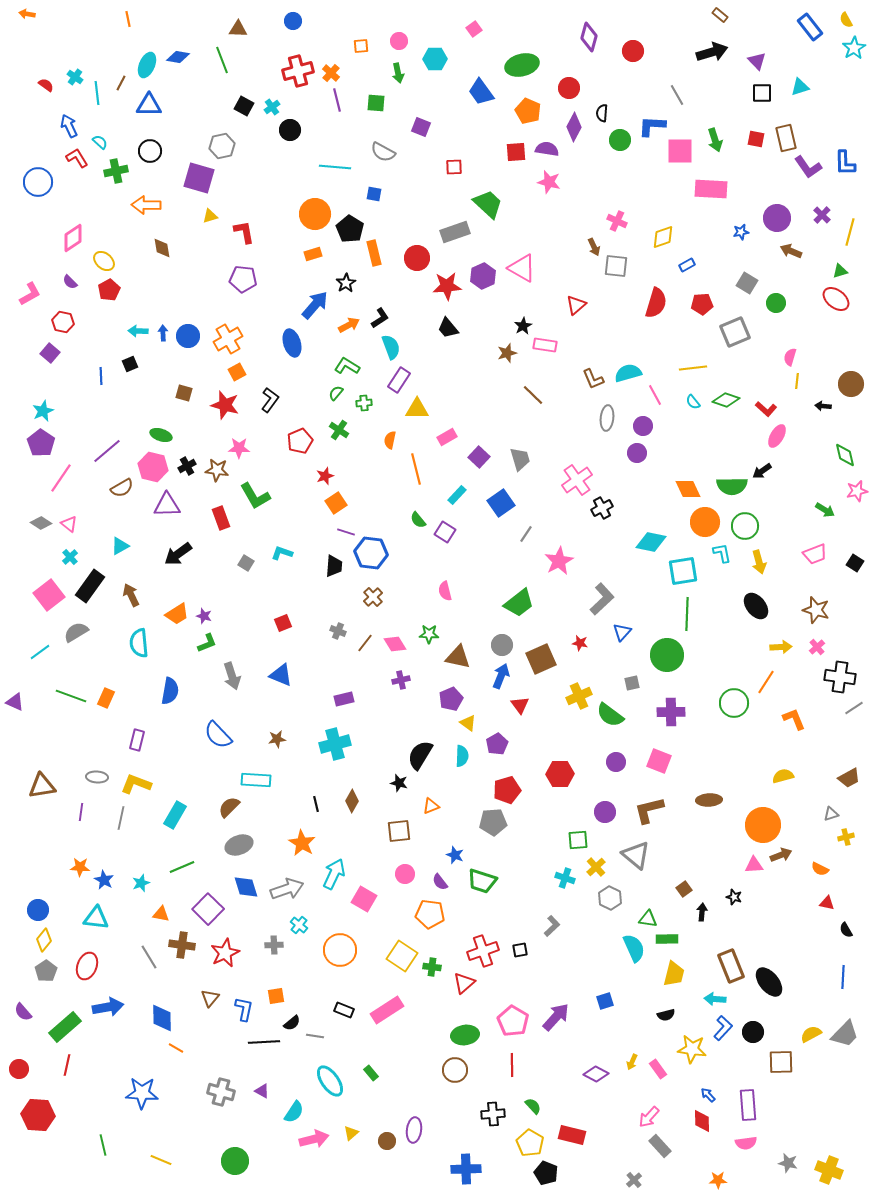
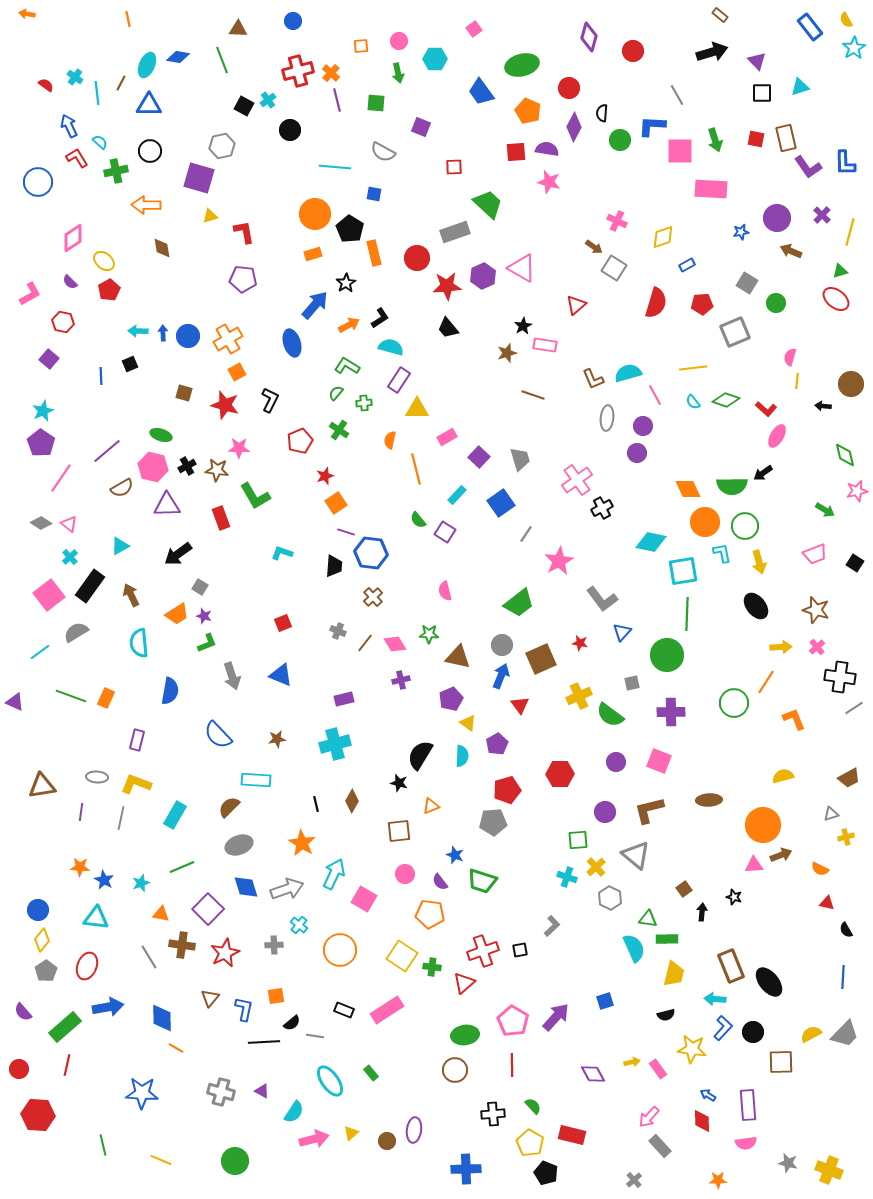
cyan cross at (272, 107): moved 4 px left, 7 px up
brown arrow at (594, 247): rotated 30 degrees counterclockwise
gray square at (616, 266): moved 2 px left, 2 px down; rotated 25 degrees clockwise
cyan semicircle at (391, 347): rotated 55 degrees counterclockwise
purple square at (50, 353): moved 1 px left, 6 px down
brown line at (533, 395): rotated 25 degrees counterclockwise
black L-shape at (270, 400): rotated 10 degrees counterclockwise
black arrow at (762, 471): moved 1 px right, 2 px down
gray square at (246, 563): moved 46 px left, 24 px down
gray L-shape at (602, 599): rotated 96 degrees clockwise
cyan cross at (565, 878): moved 2 px right, 1 px up
yellow diamond at (44, 940): moved 2 px left
yellow arrow at (632, 1062): rotated 126 degrees counterclockwise
purple diamond at (596, 1074): moved 3 px left; rotated 35 degrees clockwise
blue arrow at (708, 1095): rotated 14 degrees counterclockwise
